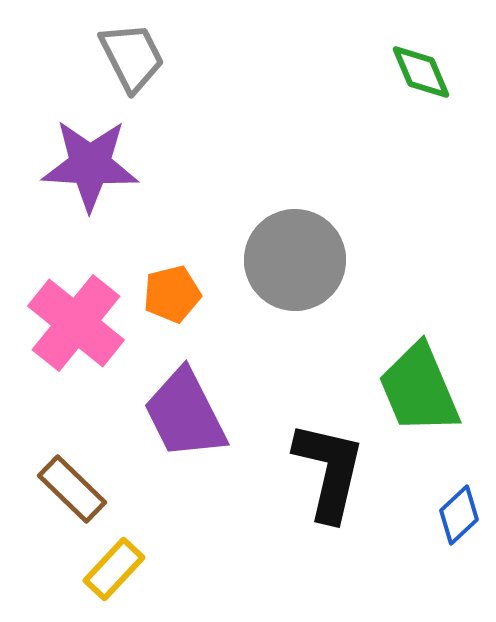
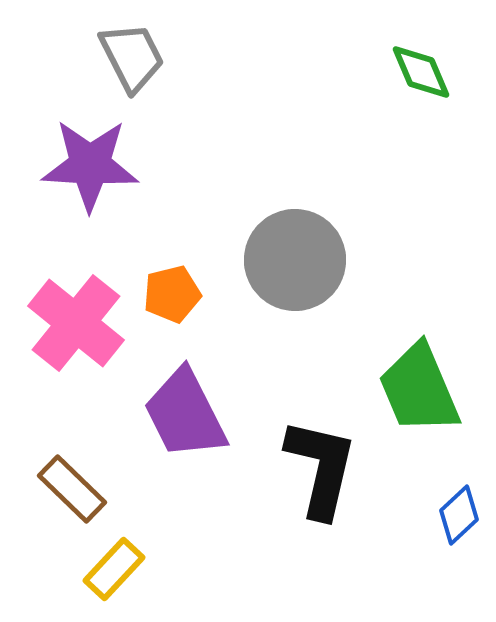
black L-shape: moved 8 px left, 3 px up
